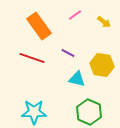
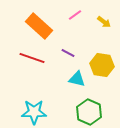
orange rectangle: rotated 12 degrees counterclockwise
